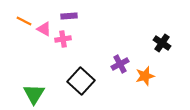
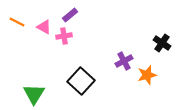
purple rectangle: moved 1 px right, 1 px up; rotated 35 degrees counterclockwise
orange line: moved 7 px left, 1 px down
pink triangle: moved 2 px up
pink cross: moved 1 px right, 3 px up
purple cross: moved 4 px right, 3 px up
orange star: moved 2 px right, 1 px up
